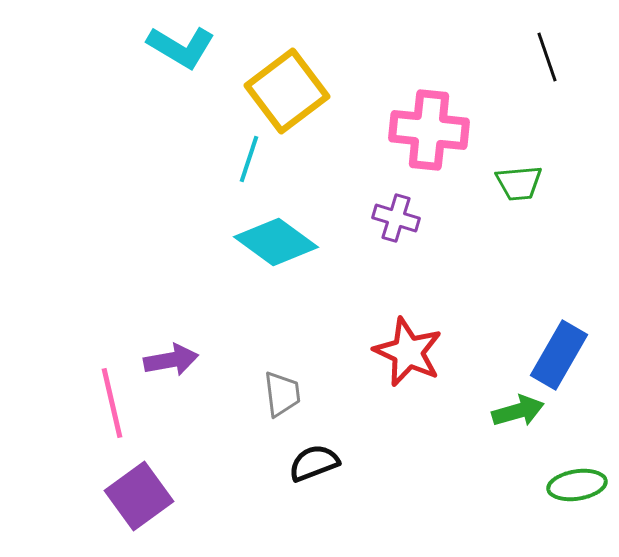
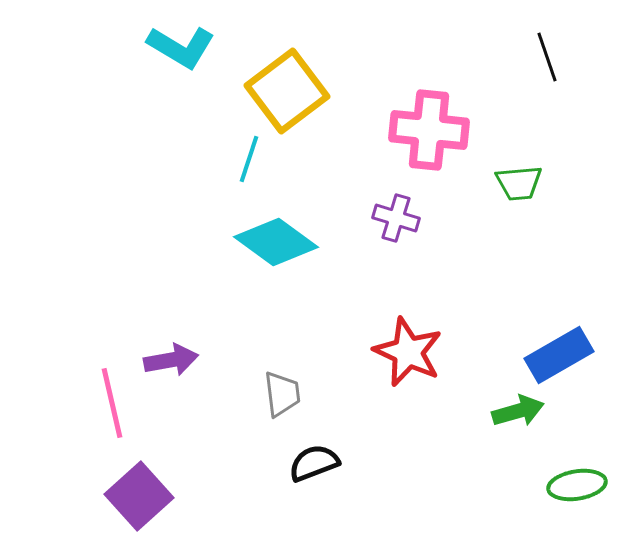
blue rectangle: rotated 30 degrees clockwise
purple square: rotated 6 degrees counterclockwise
